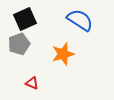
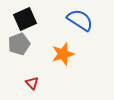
red triangle: rotated 24 degrees clockwise
